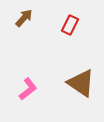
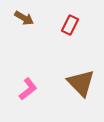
brown arrow: rotated 78 degrees clockwise
brown triangle: rotated 12 degrees clockwise
